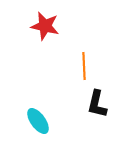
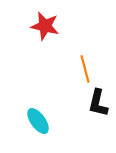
orange line: moved 1 px right, 3 px down; rotated 12 degrees counterclockwise
black L-shape: moved 1 px right, 1 px up
